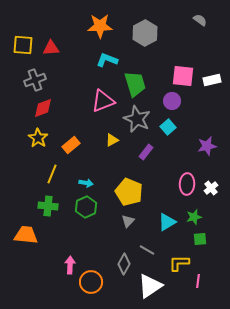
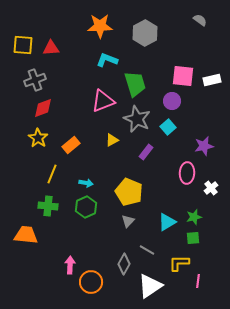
purple star: moved 3 px left
pink ellipse: moved 11 px up
green square: moved 7 px left, 1 px up
